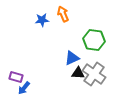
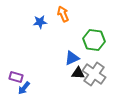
blue star: moved 2 px left, 2 px down
